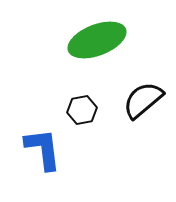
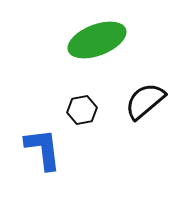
black semicircle: moved 2 px right, 1 px down
